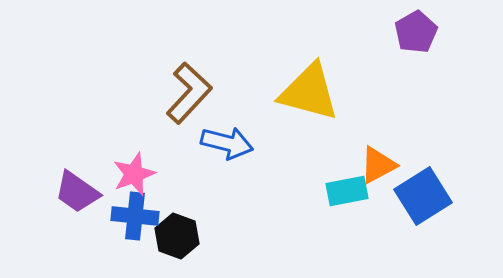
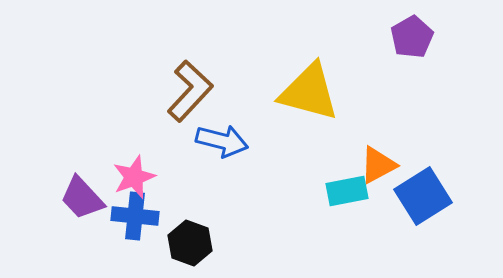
purple pentagon: moved 4 px left, 5 px down
brown L-shape: moved 1 px right, 2 px up
blue arrow: moved 5 px left, 2 px up
pink star: moved 3 px down
purple trapezoid: moved 5 px right, 6 px down; rotated 12 degrees clockwise
black hexagon: moved 13 px right, 7 px down
